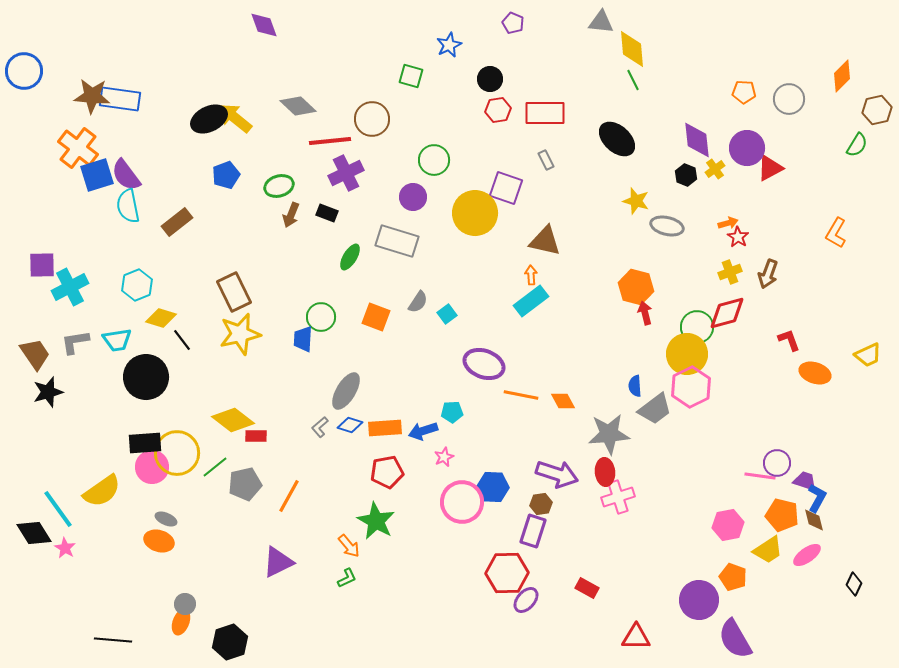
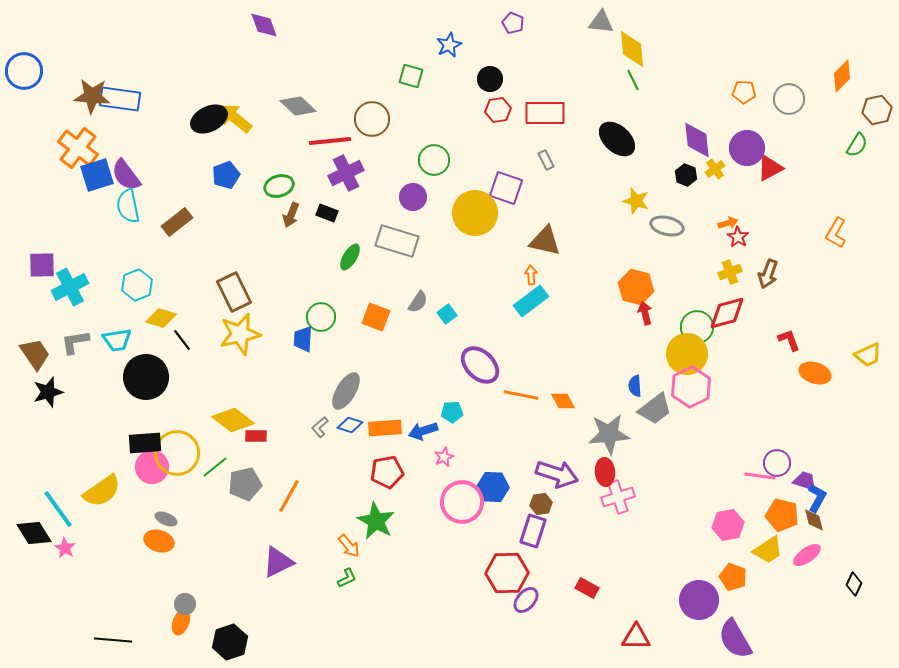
purple ellipse at (484, 364): moved 4 px left, 1 px down; rotated 24 degrees clockwise
